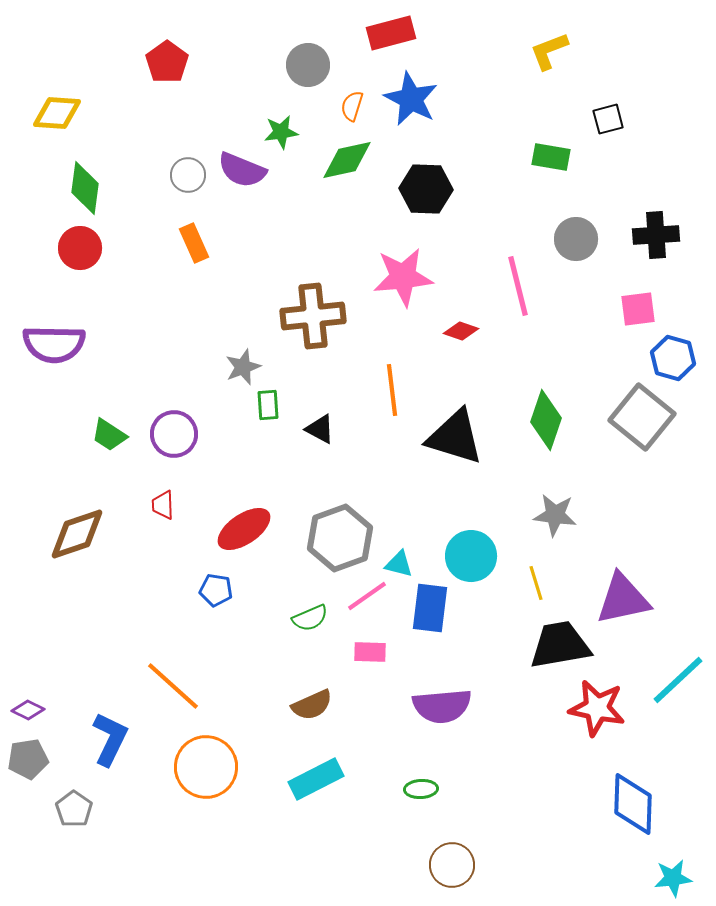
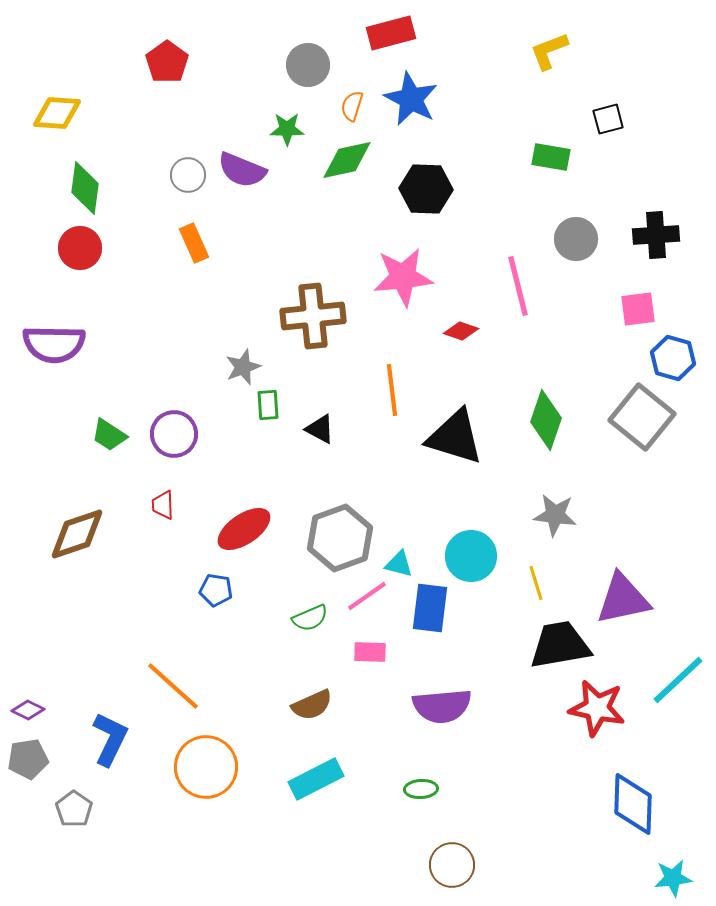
green star at (281, 132): moved 6 px right, 3 px up; rotated 8 degrees clockwise
